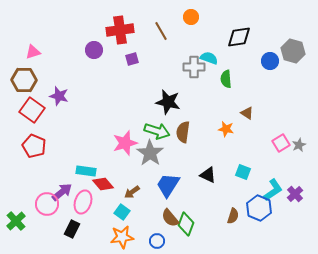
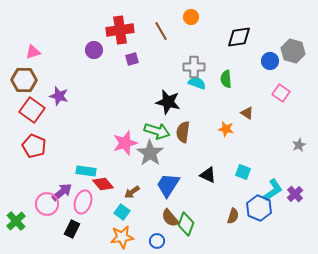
cyan semicircle at (209, 58): moved 12 px left, 25 px down
pink square at (281, 143): moved 50 px up; rotated 24 degrees counterclockwise
